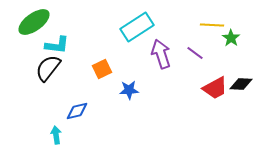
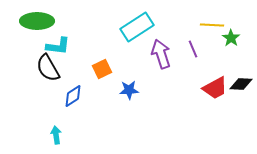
green ellipse: moved 3 px right, 1 px up; rotated 36 degrees clockwise
cyan L-shape: moved 1 px right, 1 px down
purple line: moved 2 px left, 4 px up; rotated 30 degrees clockwise
black semicircle: rotated 68 degrees counterclockwise
blue diamond: moved 4 px left, 15 px up; rotated 20 degrees counterclockwise
